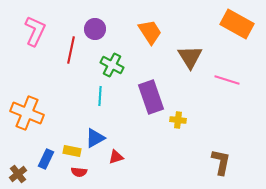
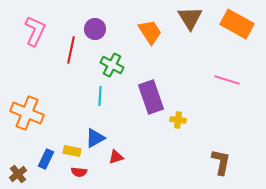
brown triangle: moved 39 px up
